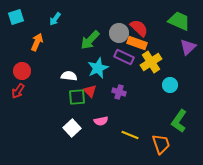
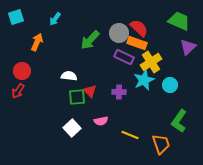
cyan star: moved 46 px right, 12 px down
purple cross: rotated 16 degrees counterclockwise
